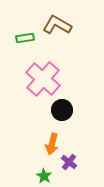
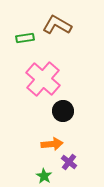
black circle: moved 1 px right, 1 px down
orange arrow: rotated 110 degrees counterclockwise
